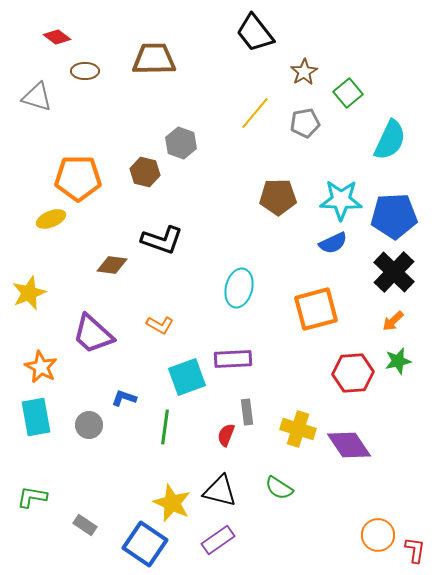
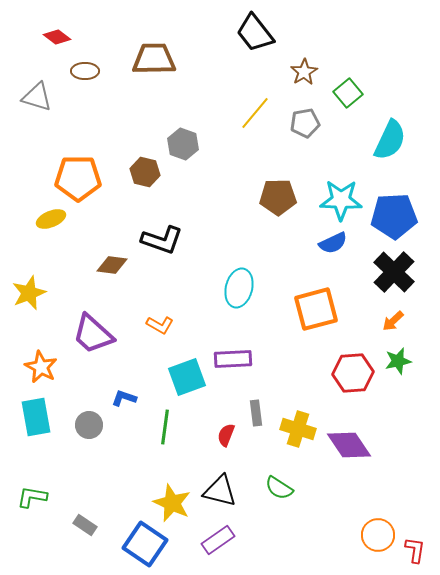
gray hexagon at (181, 143): moved 2 px right, 1 px down
gray rectangle at (247, 412): moved 9 px right, 1 px down
